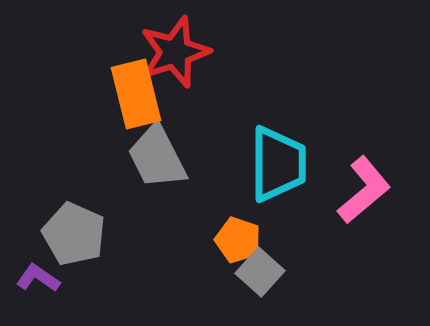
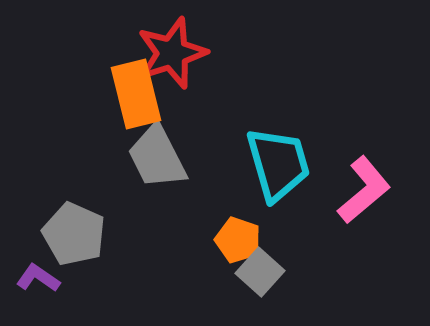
red star: moved 3 px left, 1 px down
cyan trapezoid: rotated 16 degrees counterclockwise
